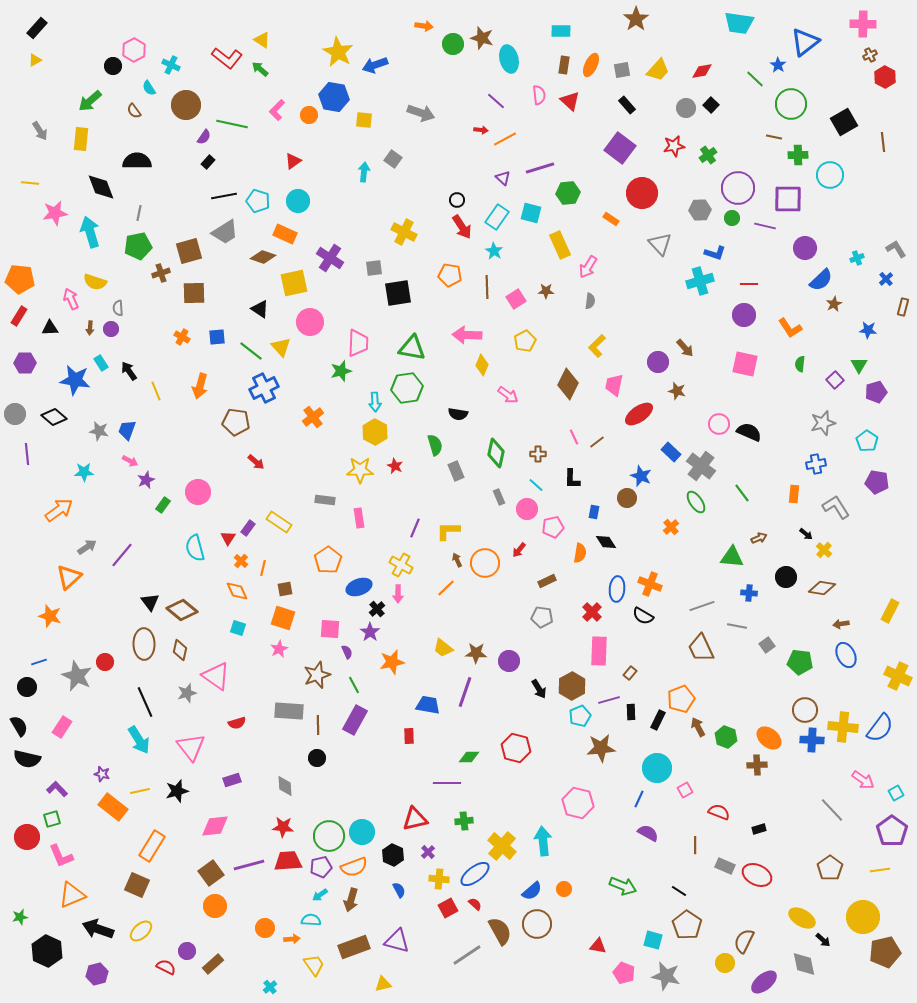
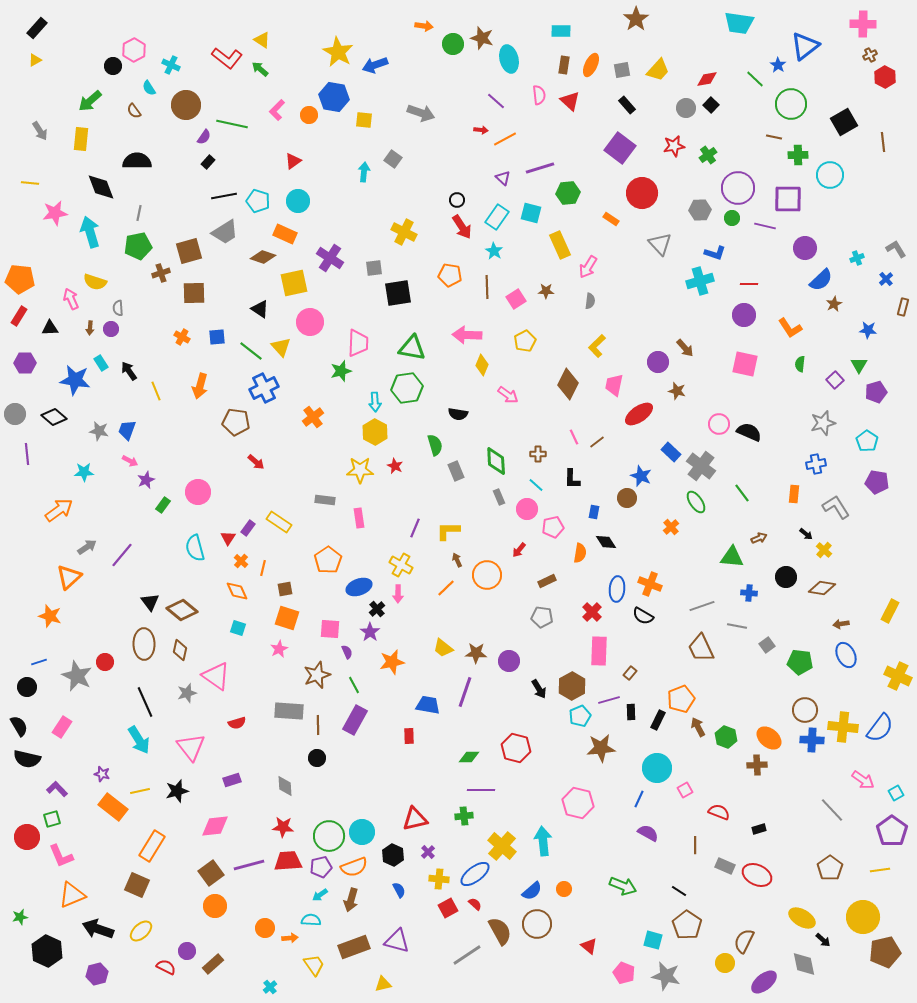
blue triangle at (805, 42): moved 4 px down
red diamond at (702, 71): moved 5 px right, 8 px down
green diamond at (496, 453): moved 8 px down; rotated 16 degrees counterclockwise
orange circle at (485, 563): moved 2 px right, 12 px down
orange square at (283, 618): moved 4 px right
purple line at (447, 783): moved 34 px right, 7 px down
green cross at (464, 821): moved 5 px up
orange arrow at (292, 939): moved 2 px left, 1 px up
red triangle at (598, 946): moved 9 px left; rotated 30 degrees clockwise
